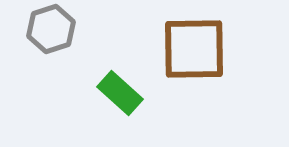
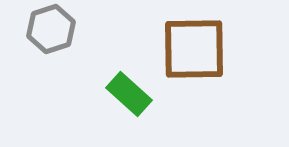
green rectangle: moved 9 px right, 1 px down
